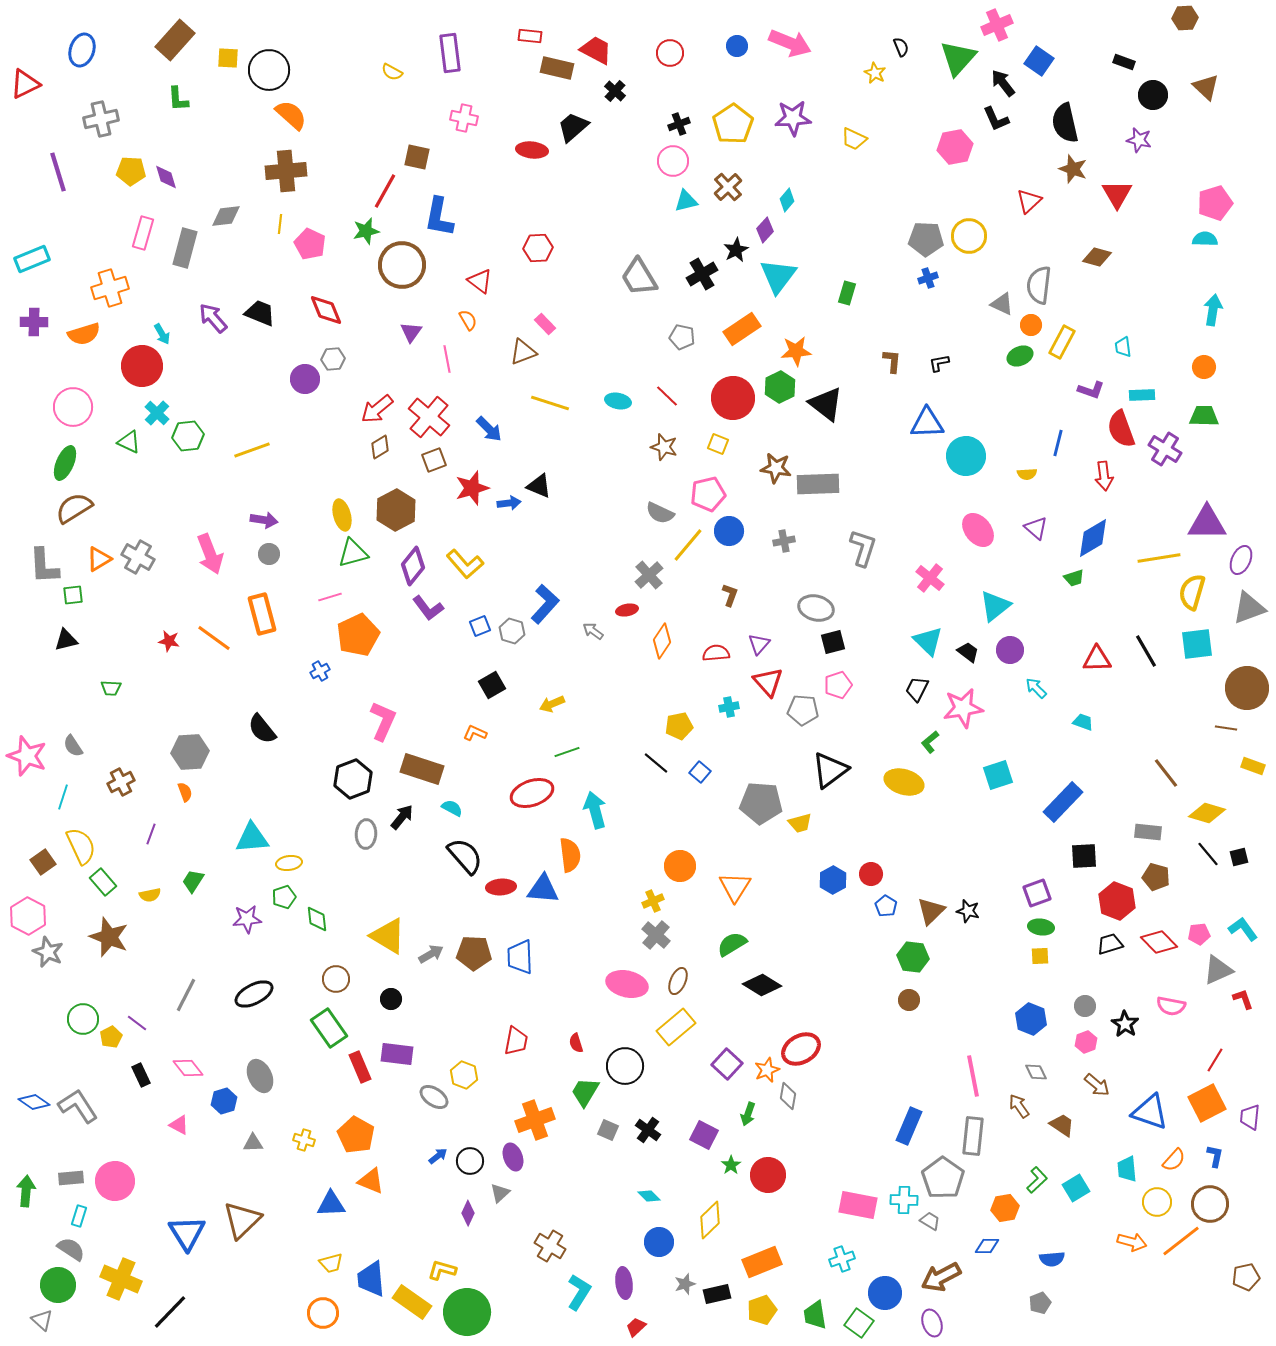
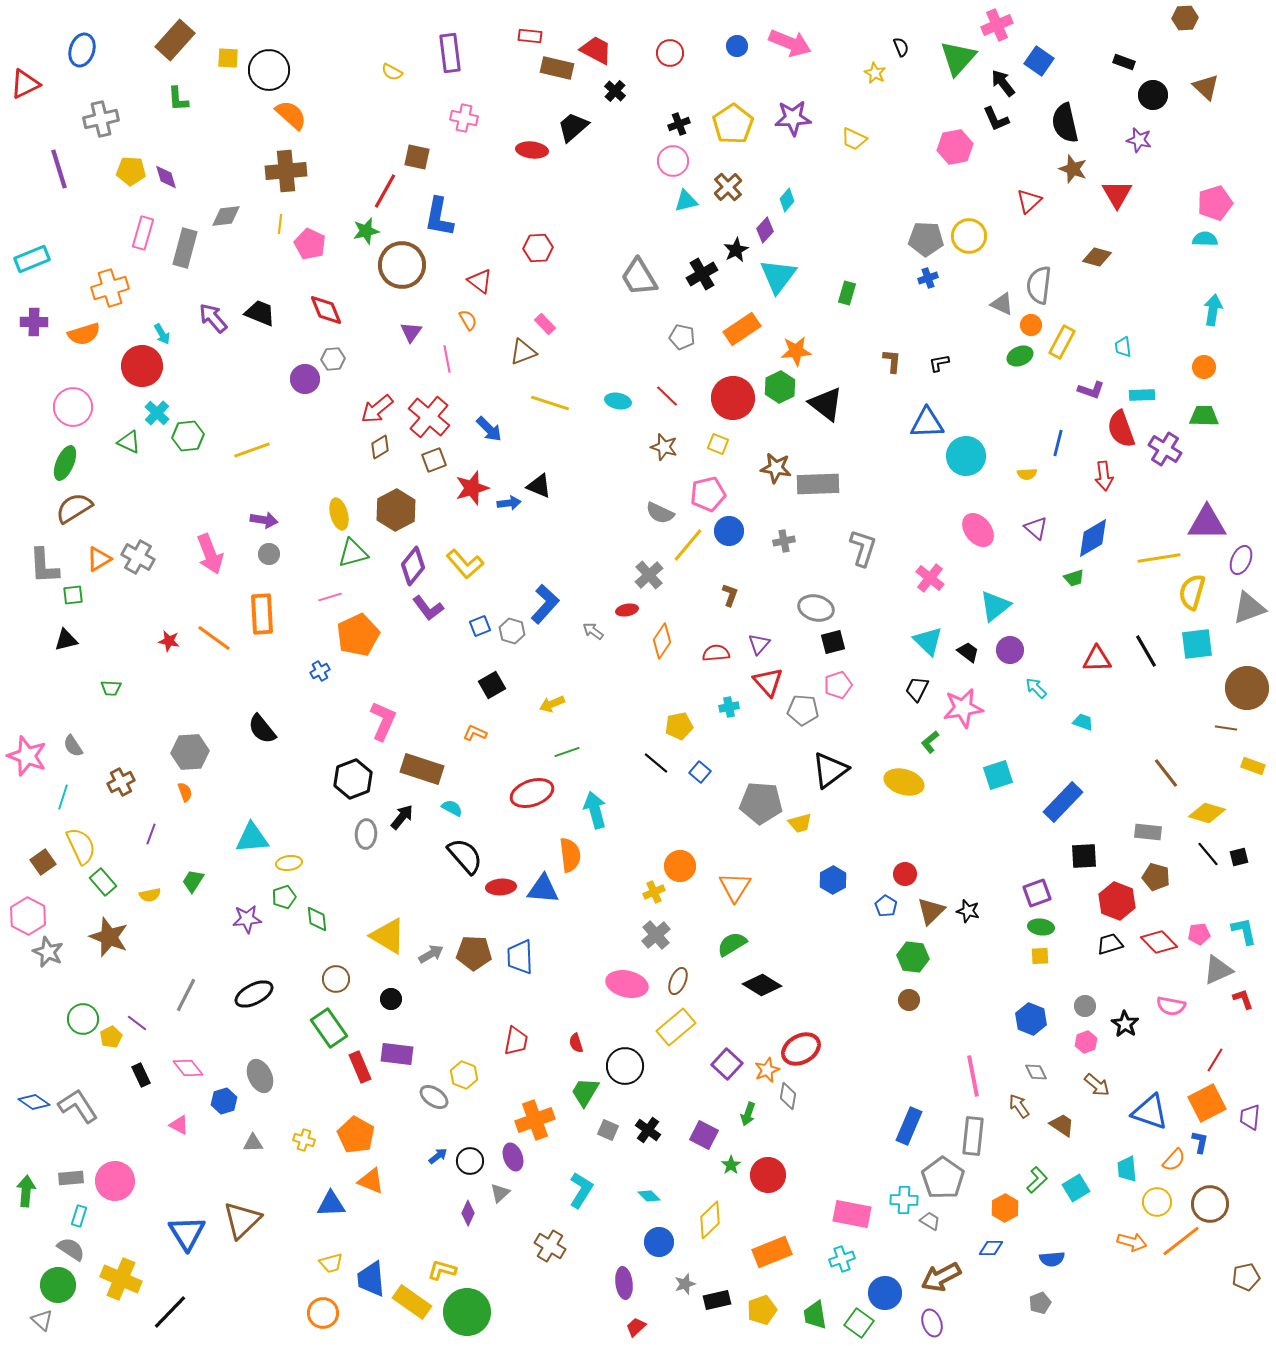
purple line at (58, 172): moved 1 px right, 3 px up
yellow ellipse at (342, 515): moved 3 px left, 1 px up
orange rectangle at (262, 614): rotated 12 degrees clockwise
red circle at (871, 874): moved 34 px right
yellow cross at (653, 901): moved 1 px right, 9 px up
cyan L-shape at (1243, 929): moved 1 px right, 2 px down; rotated 24 degrees clockwise
gray cross at (656, 935): rotated 8 degrees clockwise
blue L-shape at (1215, 1156): moved 15 px left, 14 px up
pink rectangle at (858, 1205): moved 6 px left, 9 px down
orange hexagon at (1005, 1208): rotated 20 degrees counterclockwise
blue diamond at (987, 1246): moved 4 px right, 2 px down
orange rectangle at (762, 1262): moved 10 px right, 10 px up
cyan L-shape at (579, 1292): moved 2 px right, 102 px up
black rectangle at (717, 1294): moved 6 px down
